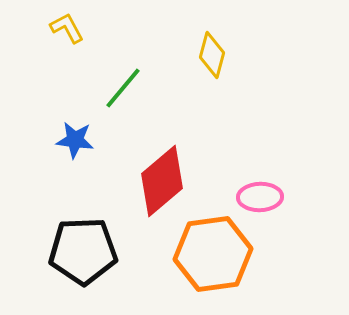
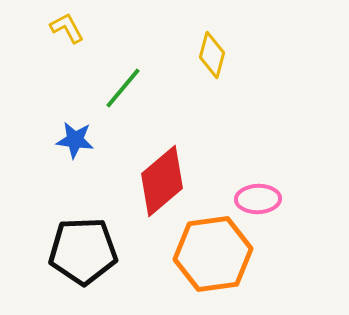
pink ellipse: moved 2 px left, 2 px down
